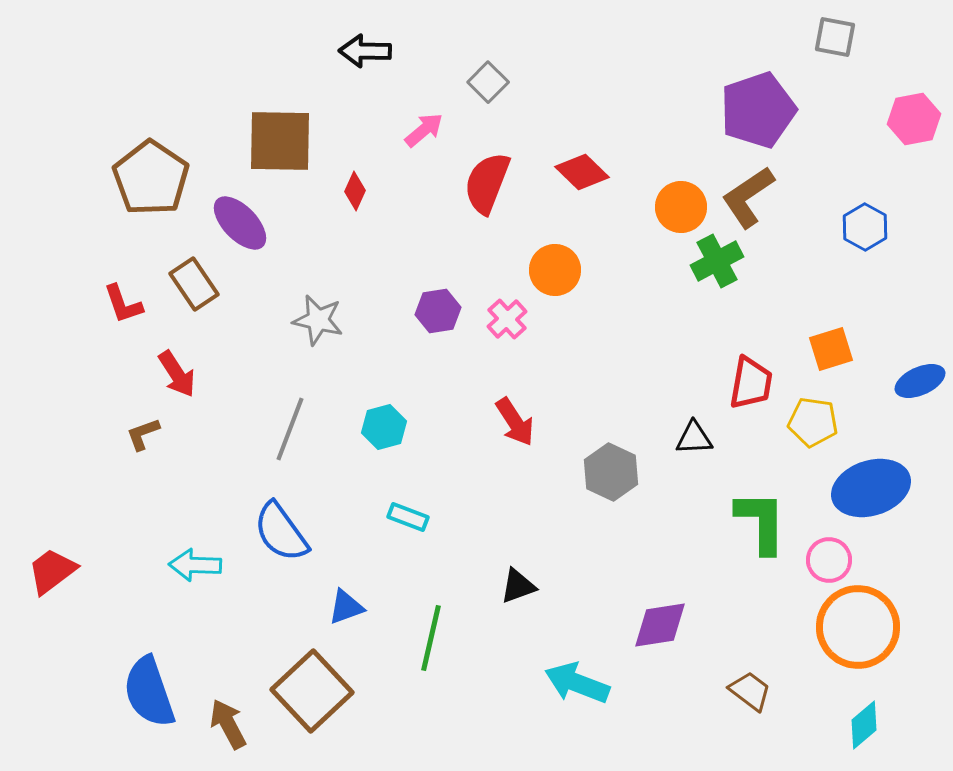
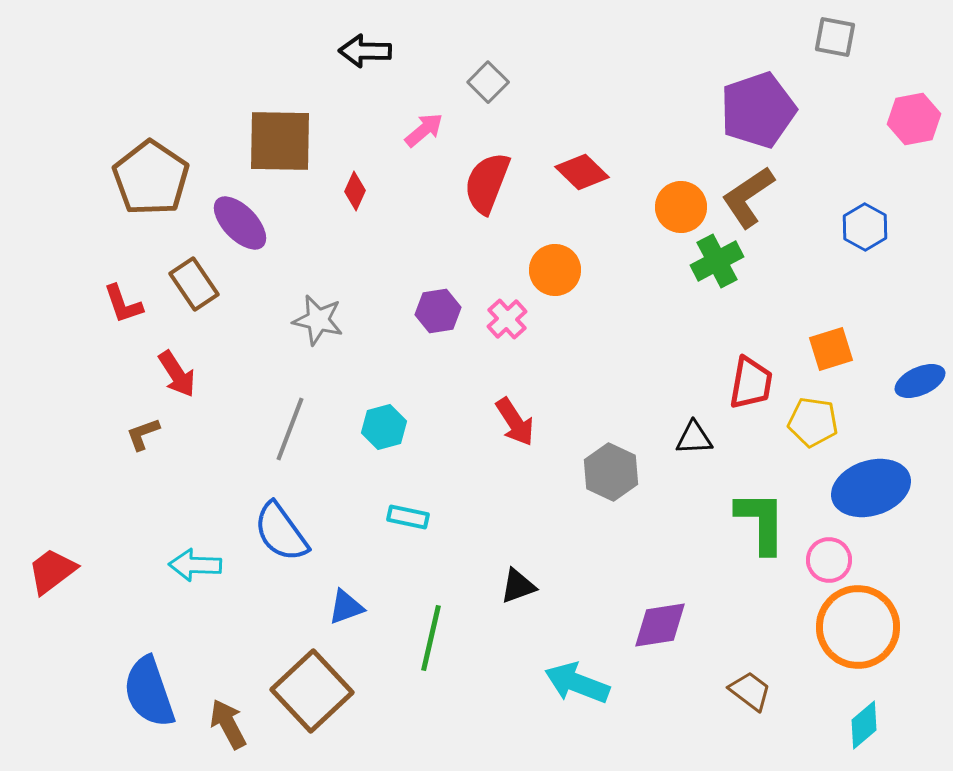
cyan rectangle at (408, 517): rotated 9 degrees counterclockwise
